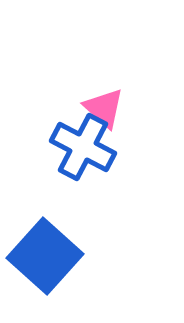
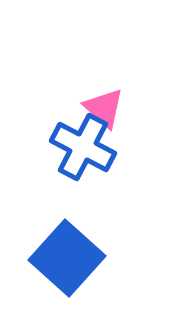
blue square: moved 22 px right, 2 px down
